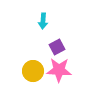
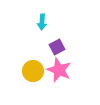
cyan arrow: moved 1 px left, 1 px down
pink star: rotated 20 degrees clockwise
